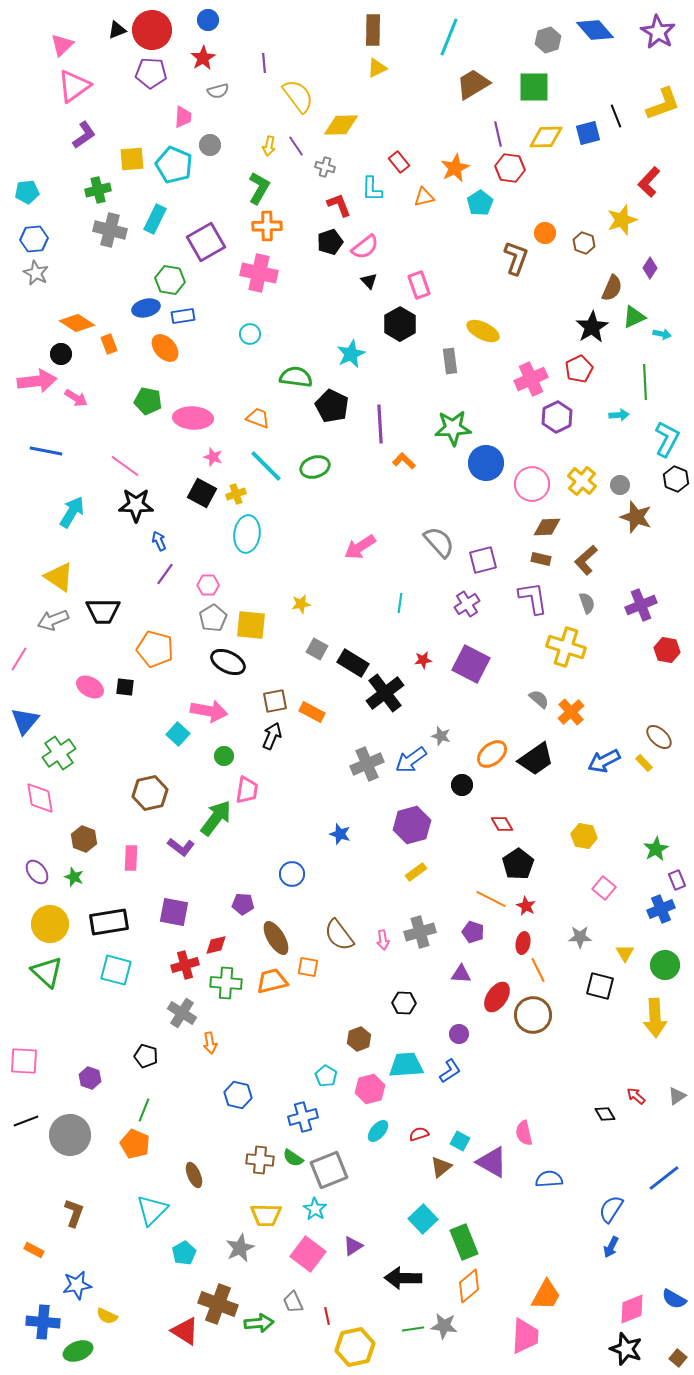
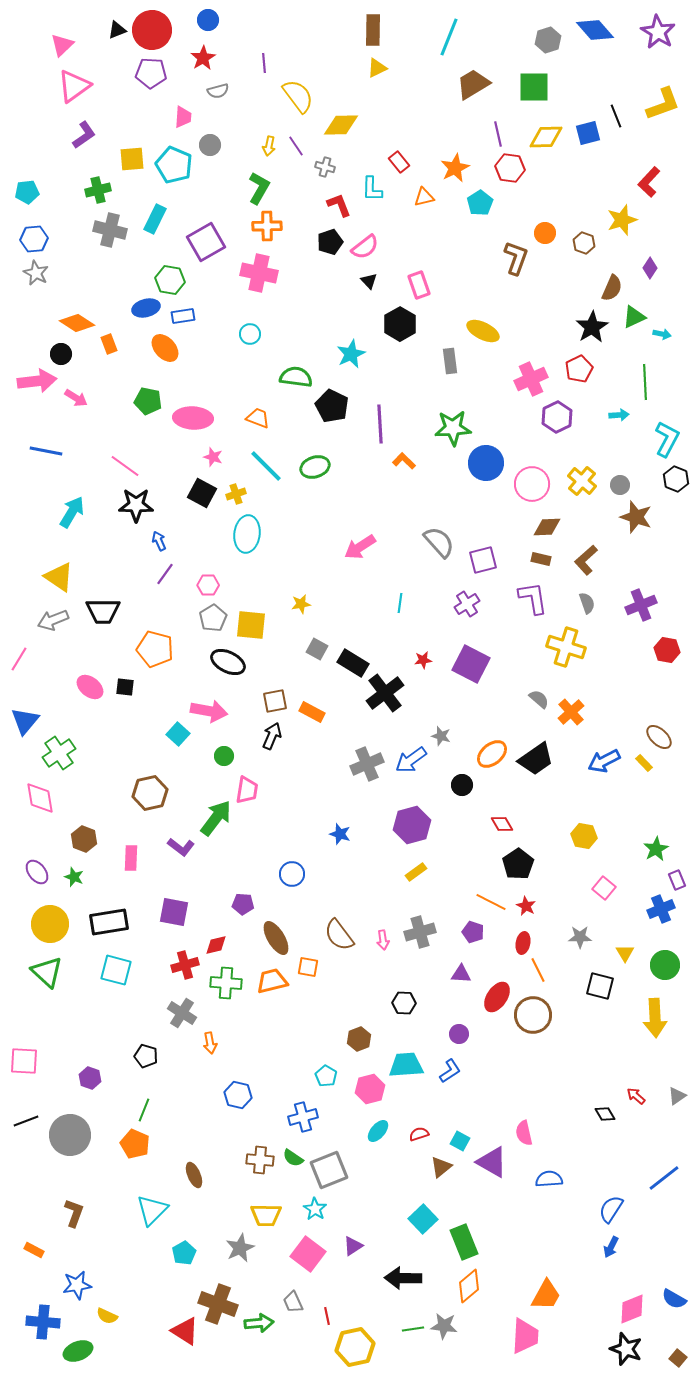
pink ellipse at (90, 687): rotated 8 degrees clockwise
orange line at (491, 899): moved 3 px down
